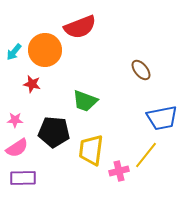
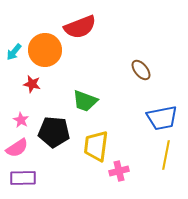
pink star: moved 6 px right; rotated 28 degrees clockwise
yellow trapezoid: moved 5 px right, 4 px up
yellow line: moved 20 px right; rotated 28 degrees counterclockwise
